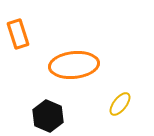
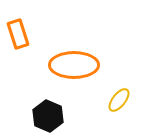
orange ellipse: rotated 6 degrees clockwise
yellow ellipse: moved 1 px left, 4 px up
